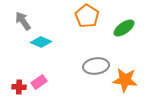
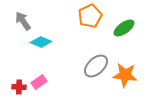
orange pentagon: moved 3 px right; rotated 15 degrees clockwise
gray ellipse: rotated 35 degrees counterclockwise
orange star: moved 5 px up
